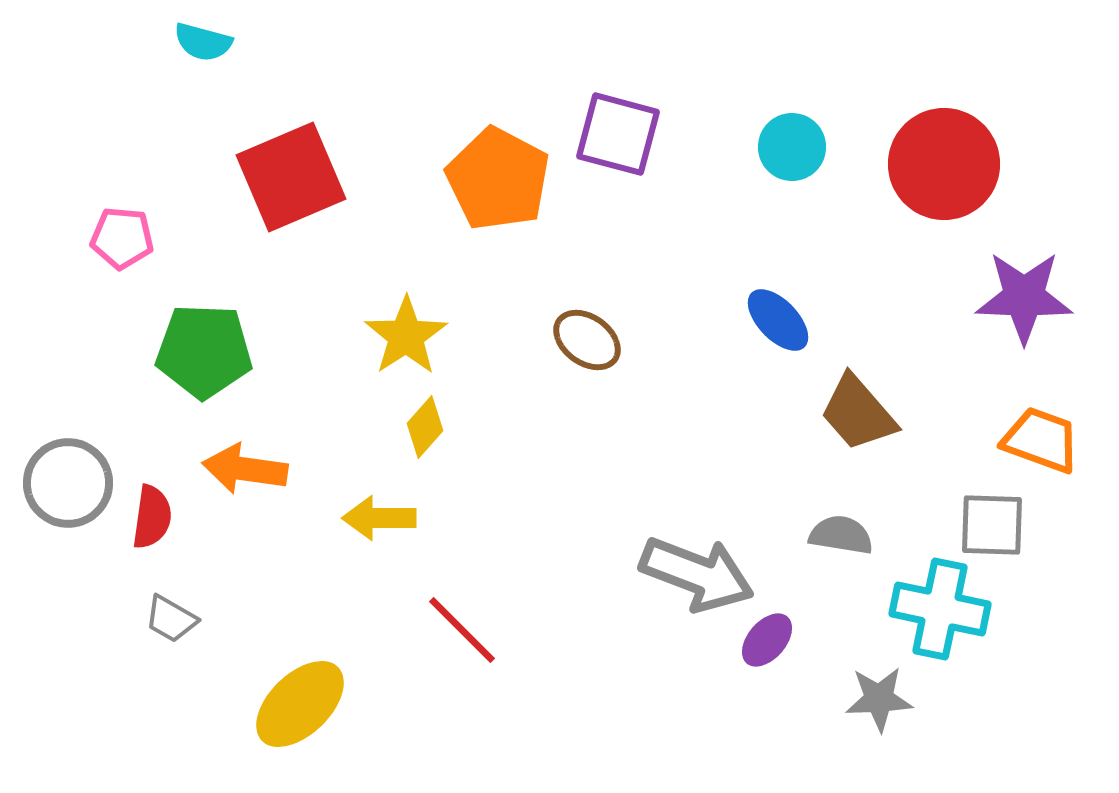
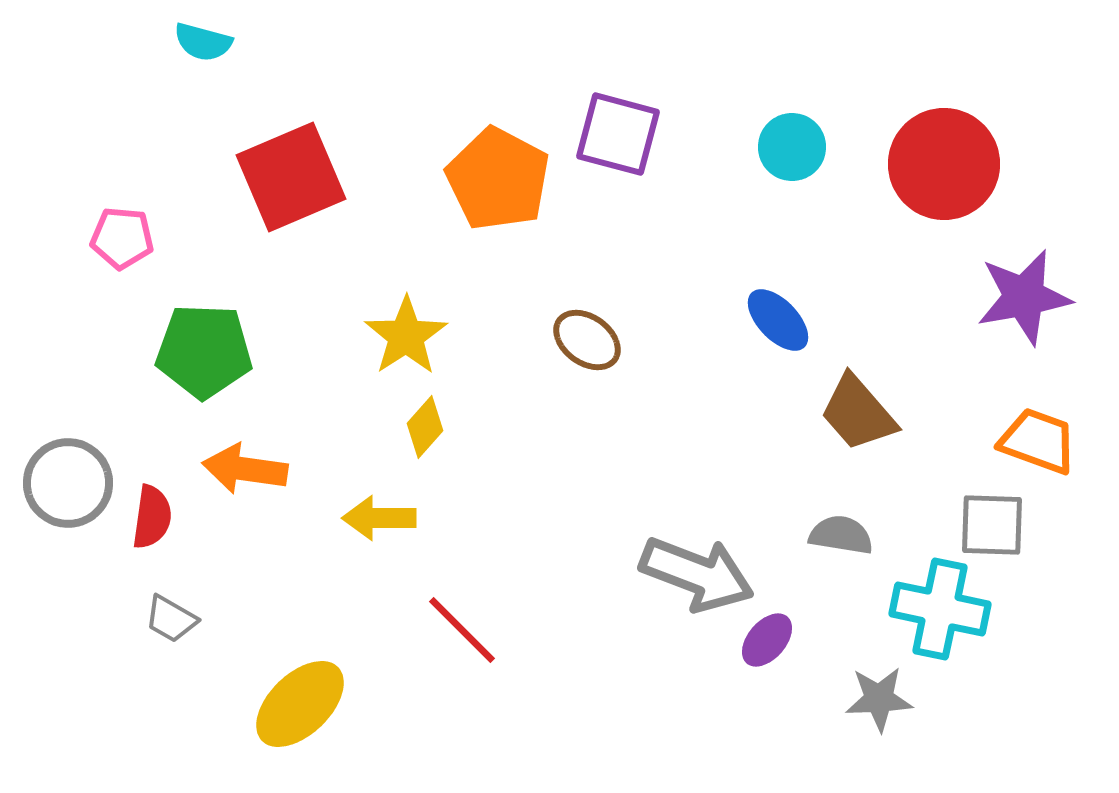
purple star: rotated 12 degrees counterclockwise
orange trapezoid: moved 3 px left, 1 px down
